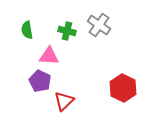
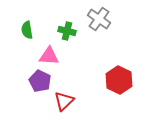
gray cross: moved 6 px up
red hexagon: moved 4 px left, 8 px up
